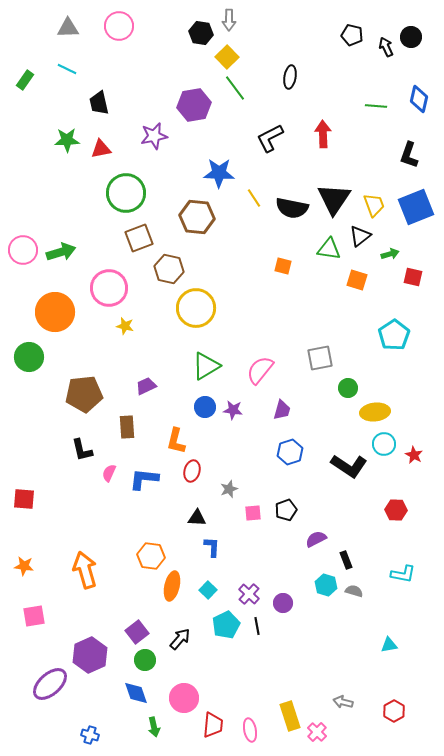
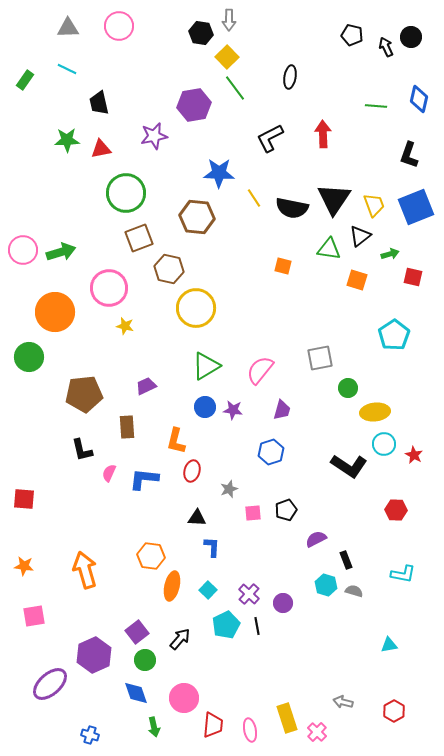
blue hexagon at (290, 452): moved 19 px left
purple hexagon at (90, 655): moved 4 px right
yellow rectangle at (290, 716): moved 3 px left, 2 px down
